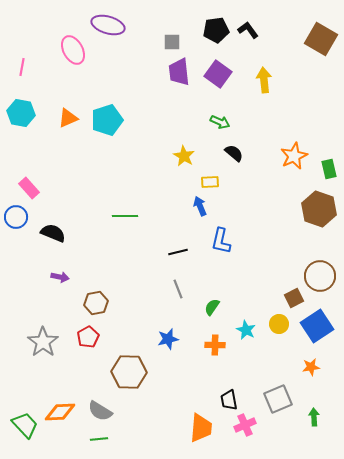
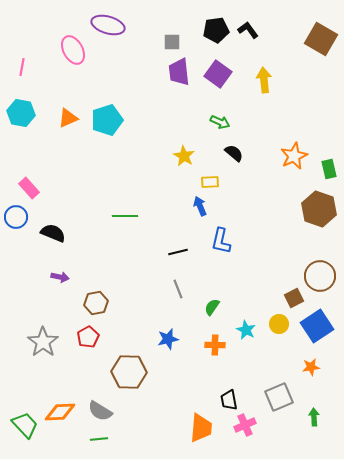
gray square at (278, 399): moved 1 px right, 2 px up
